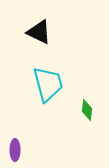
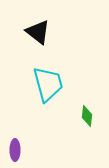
black triangle: moved 1 px left; rotated 12 degrees clockwise
green diamond: moved 6 px down
